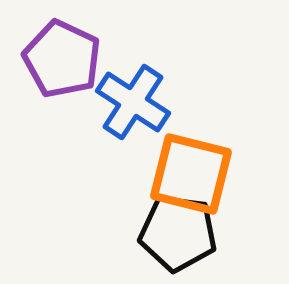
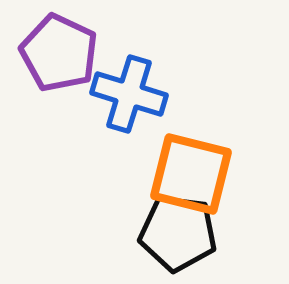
purple pentagon: moved 3 px left, 6 px up
blue cross: moved 4 px left, 8 px up; rotated 16 degrees counterclockwise
